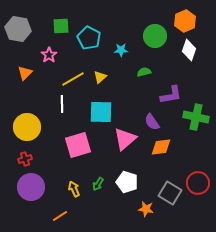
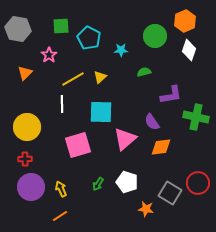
red cross: rotated 16 degrees clockwise
yellow arrow: moved 13 px left
